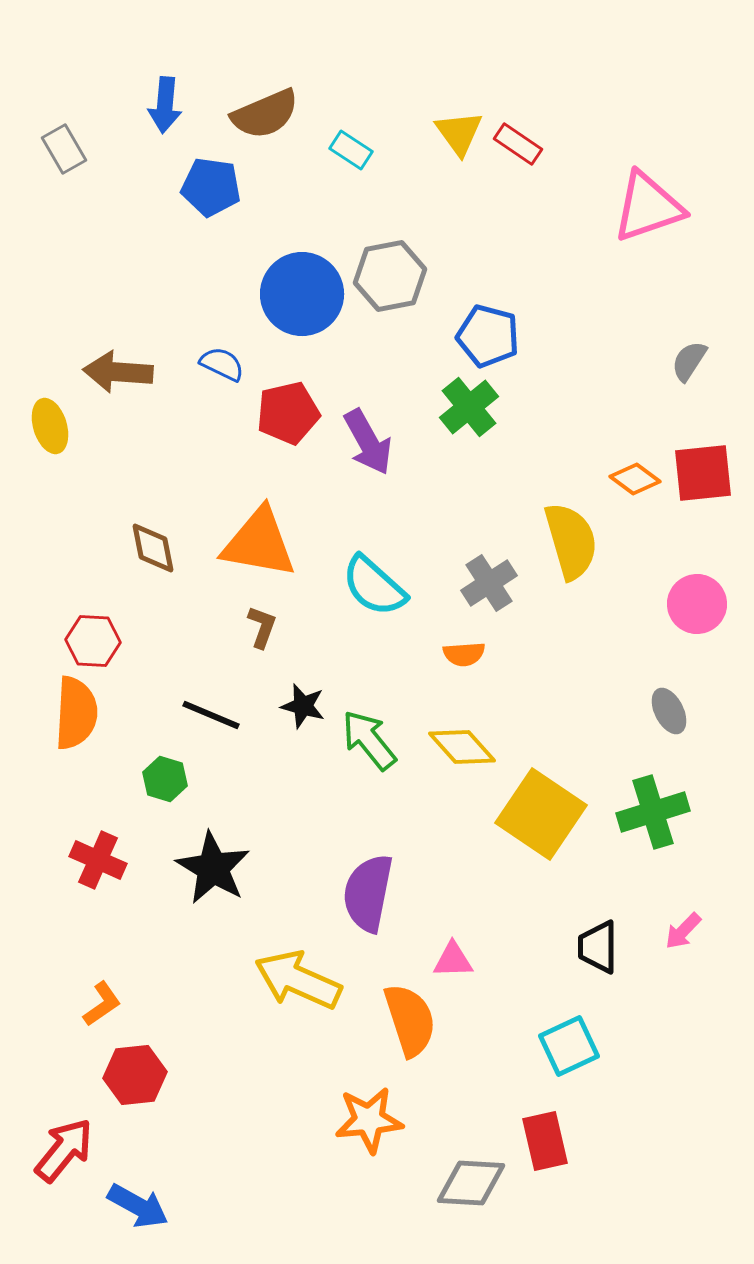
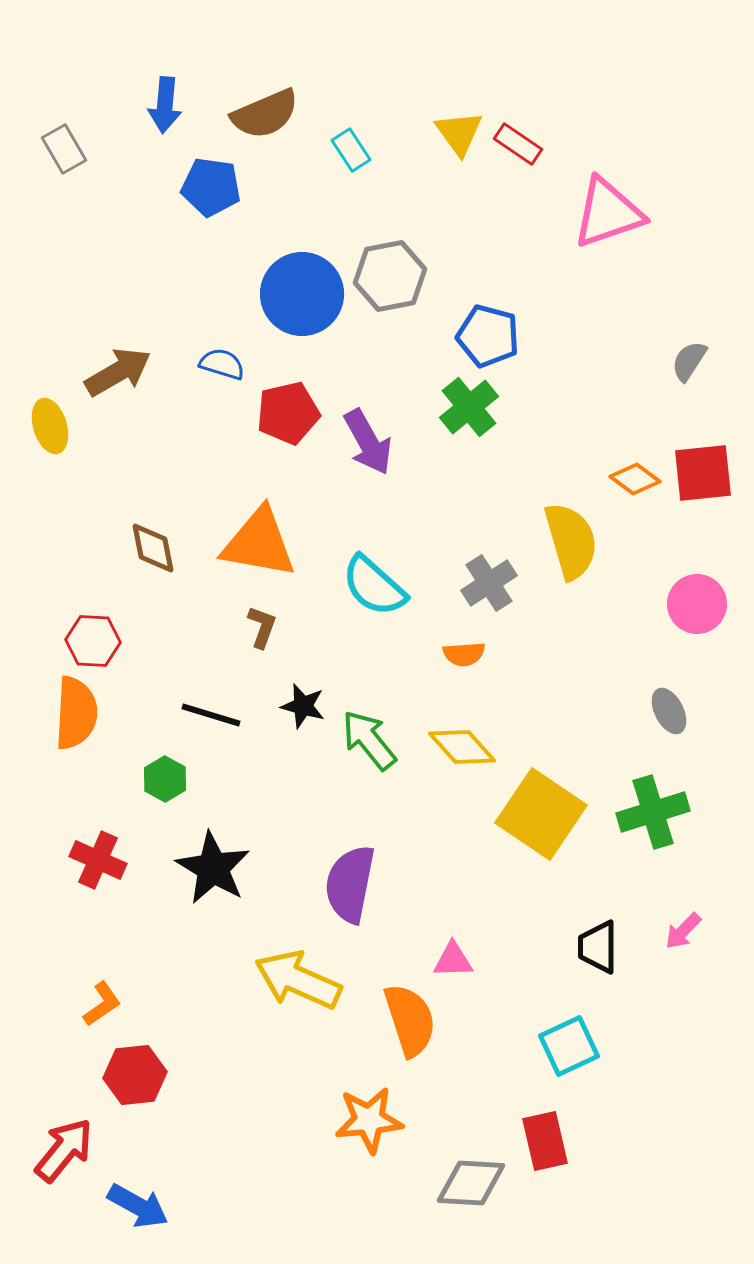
cyan rectangle at (351, 150): rotated 24 degrees clockwise
pink triangle at (648, 207): moved 40 px left, 6 px down
blue semicircle at (222, 364): rotated 9 degrees counterclockwise
brown arrow at (118, 372): rotated 146 degrees clockwise
black line at (211, 715): rotated 6 degrees counterclockwise
green hexagon at (165, 779): rotated 12 degrees clockwise
purple semicircle at (368, 893): moved 18 px left, 9 px up
